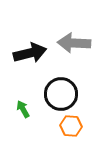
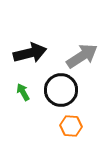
gray arrow: moved 8 px right, 13 px down; rotated 144 degrees clockwise
black circle: moved 4 px up
green arrow: moved 17 px up
